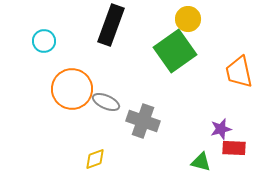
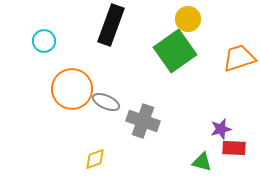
orange trapezoid: moved 14 px up; rotated 84 degrees clockwise
green triangle: moved 1 px right
